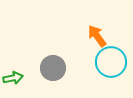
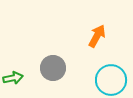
orange arrow: rotated 65 degrees clockwise
cyan circle: moved 18 px down
